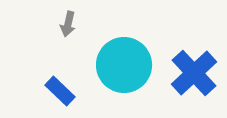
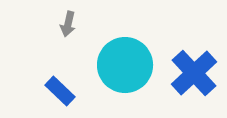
cyan circle: moved 1 px right
